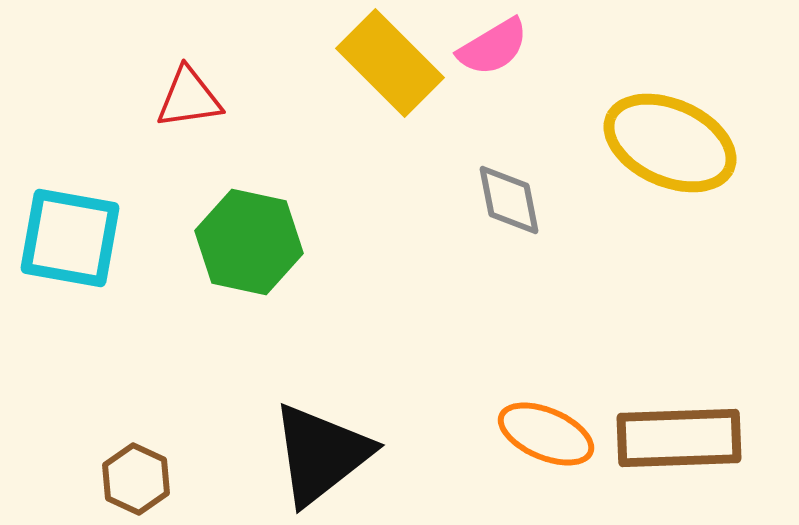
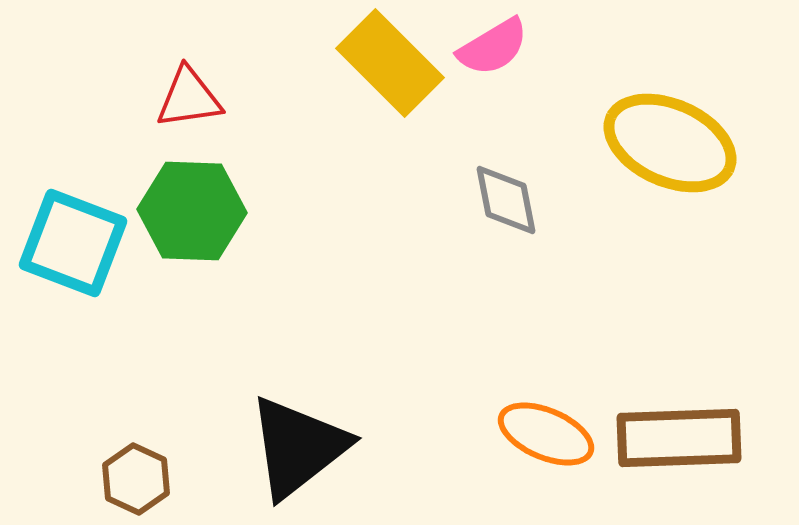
gray diamond: moved 3 px left
cyan square: moved 3 px right, 5 px down; rotated 11 degrees clockwise
green hexagon: moved 57 px left, 31 px up; rotated 10 degrees counterclockwise
black triangle: moved 23 px left, 7 px up
